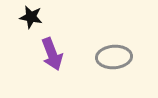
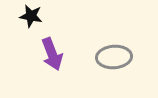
black star: moved 1 px up
